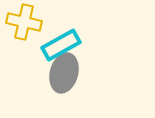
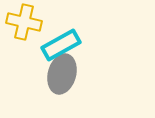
gray ellipse: moved 2 px left, 1 px down
